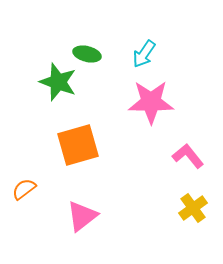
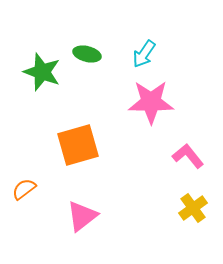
green star: moved 16 px left, 10 px up
